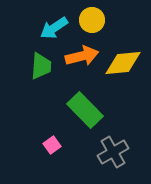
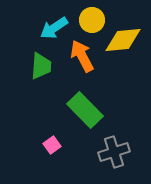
orange arrow: rotated 104 degrees counterclockwise
yellow diamond: moved 23 px up
gray cross: moved 1 px right; rotated 12 degrees clockwise
